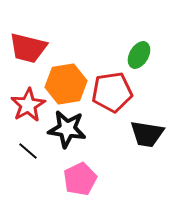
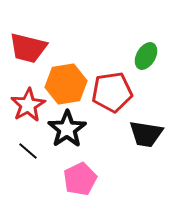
green ellipse: moved 7 px right, 1 px down
black star: rotated 30 degrees clockwise
black trapezoid: moved 1 px left
